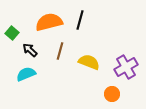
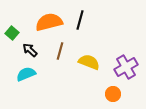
orange circle: moved 1 px right
